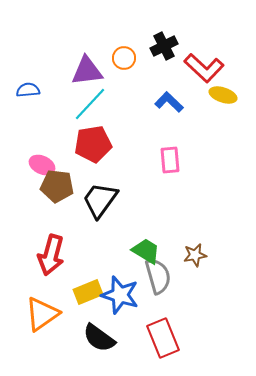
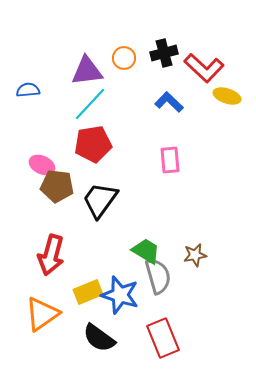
black cross: moved 7 px down; rotated 12 degrees clockwise
yellow ellipse: moved 4 px right, 1 px down
